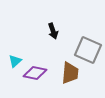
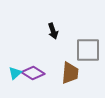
gray square: rotated 24 degrees counterclockwise
cyan triangle: moved 12 px down
purple diamond: moved 2 px left; rotated 20 degrees clockwise
